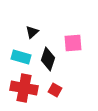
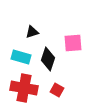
black triangle: rotated 24 degrees clockwise
red square: moved 2 px right
